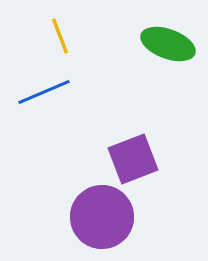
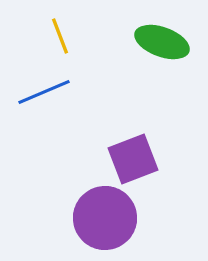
green ellipse: moved 6 px left, 2 px up
purple circle: moved 3 px right, 1 px down
